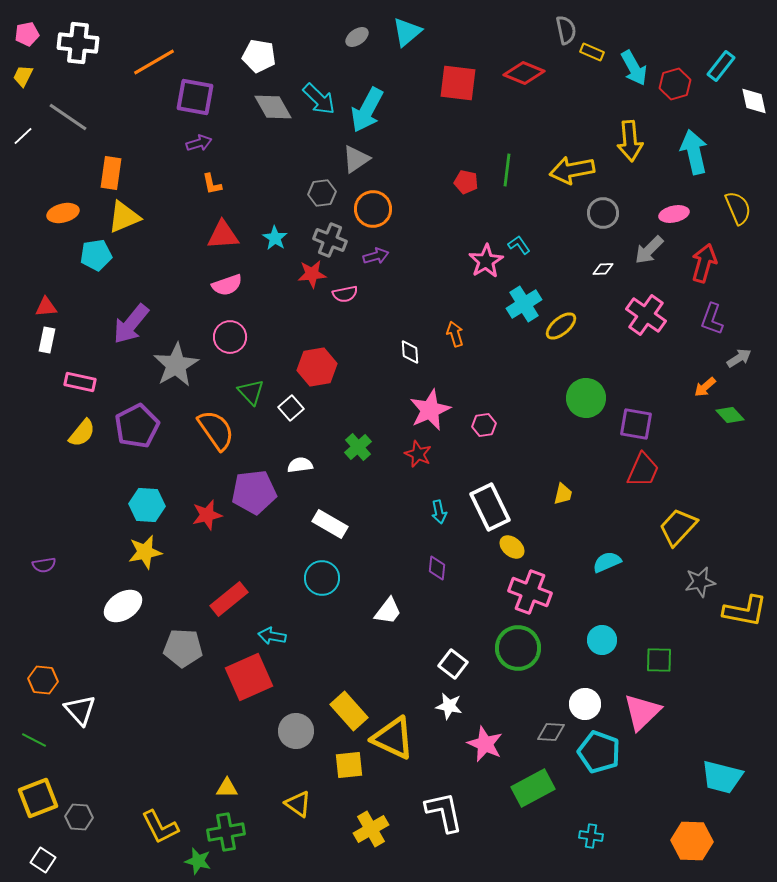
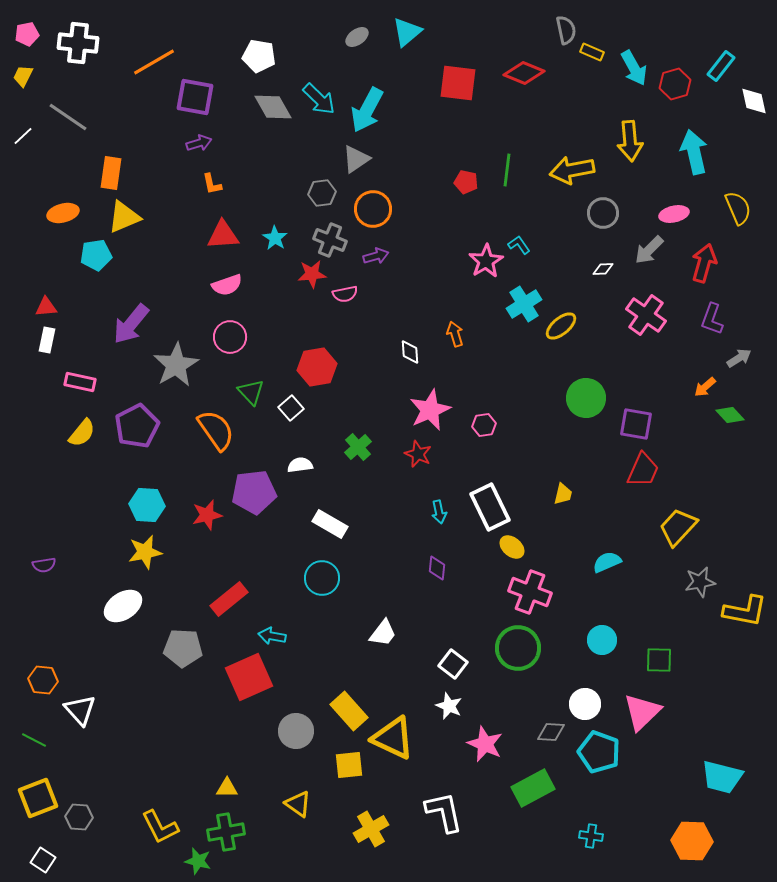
white trapezoid at (388, 611): moved 5 px left, 22 px down
white star at (449, 706): rotated 12 degrees clockwise
